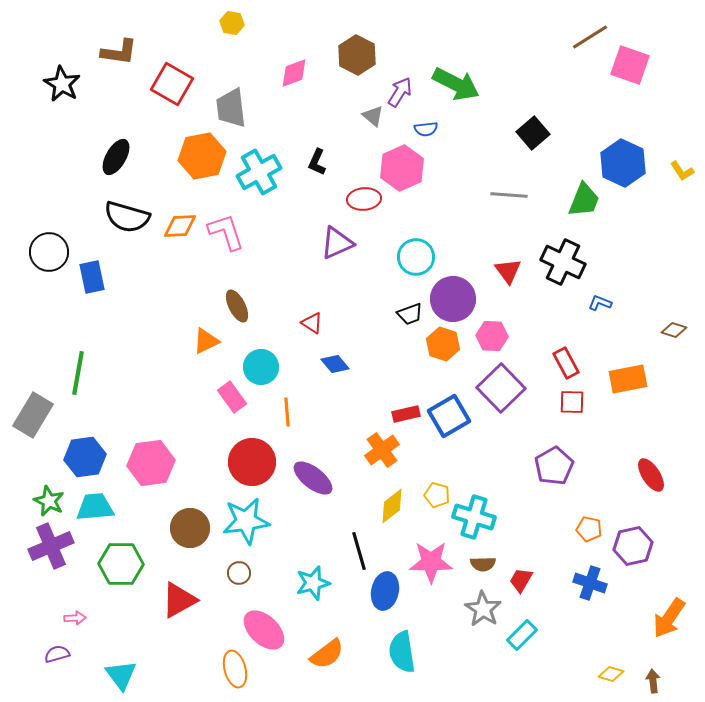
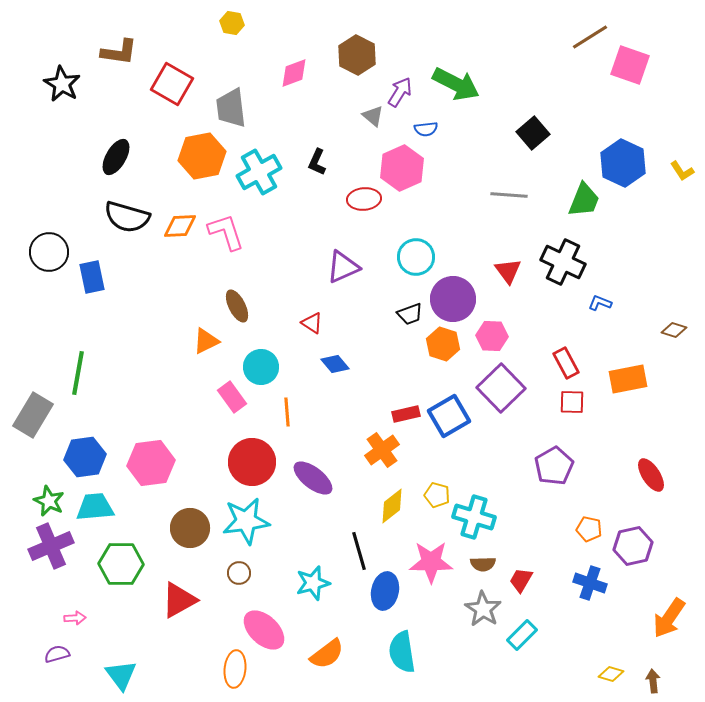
purple triangle at (337, 243): moved 6 px right, 24 px down
orange ellipse at (235, 669): rotated 21 degrees clockwise
